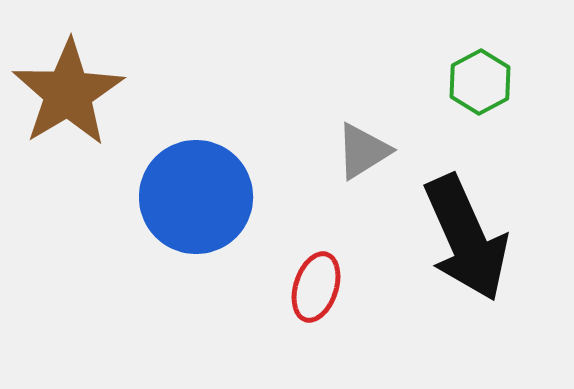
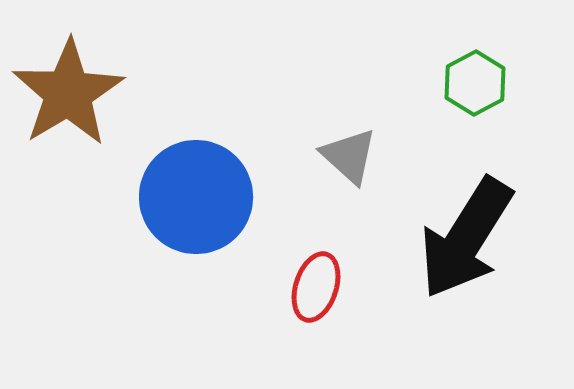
green hexagon: moved 5 px left, 1 px down
gray triangle: moved 14 px left, 5 px down; rotated 46 degrees counterclockwise
black arrow: rotated 56 degrees clockwise
